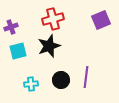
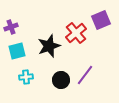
red cross: moved 23 px right, 14 px down; rotated 25 degrees counterclockwise
cyan square: moved 1 px left
purple line: moved 1 px left, 2 px up; rotated 30 degrees clockwise
cyan cross: moved 5 px left, 7 px up
